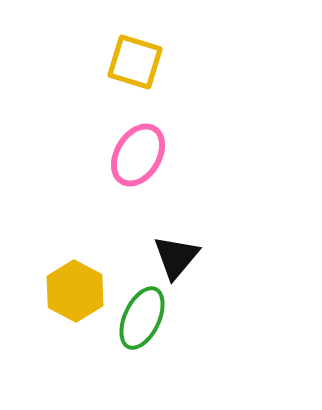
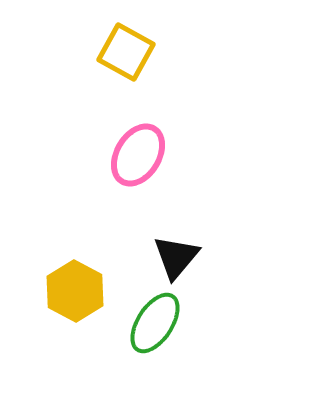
yellow square: moved 9 px left, 10 px up; rotated 12 degrees clockwise
green ellipse: moved 13 px right, 5 px down; rotated 8 degrees clockwise
